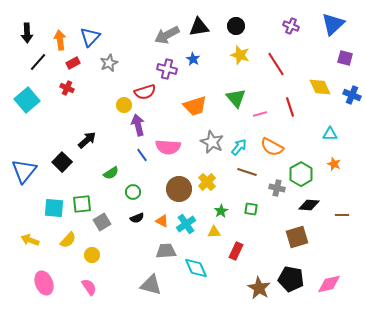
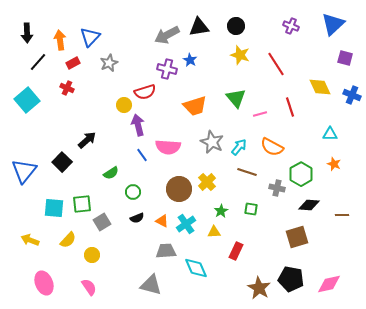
blue star at (193, 59): moved 3 px left, 1 px down
